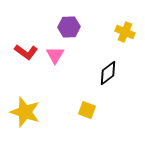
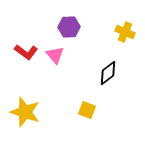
pink triangle: rotated 12 degrees counterclockwise
